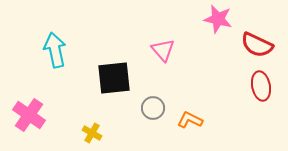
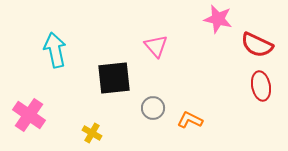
pink triangle: moved 7 px left, 4 px up
